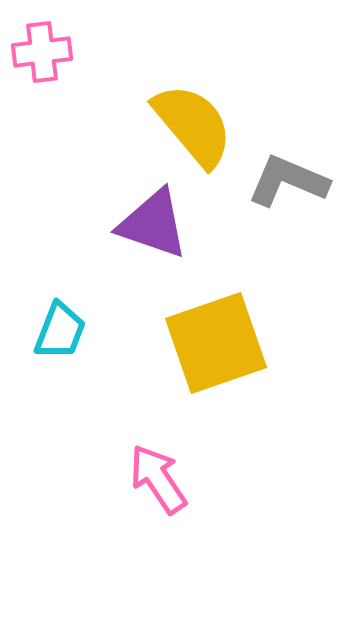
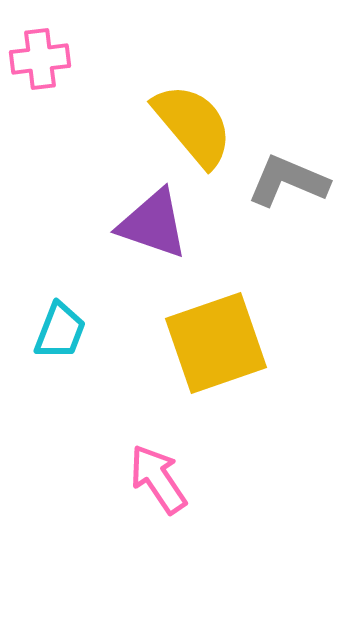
pink cross: moved 2 px left, 7 px down
